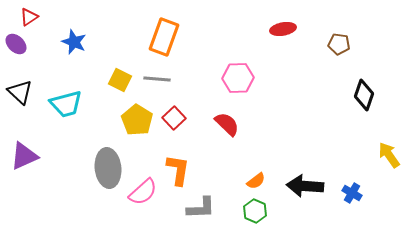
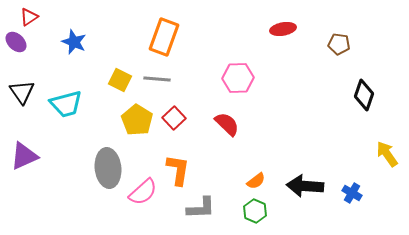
purple ellipse: moved 2 px up
black triangle: moved 2 px right; rotated 12 degrees clockwise
yellow arrow: moved 2 px left, 1 px up
